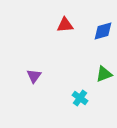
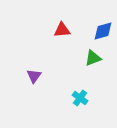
red triangle: moved 3 px left, 5 px down
green triangle: moved 11 px left, 16 px up
